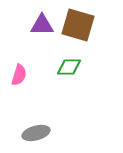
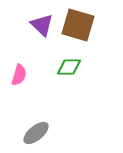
purple triangle: rotated 45 degrees clockwise
gray ellipse: rotated 24 degrees counterclockwise
